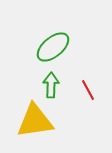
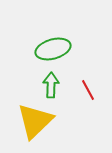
green ellipse: moved 2 px down; rotated 24 degrees clockwise
yellow triangle: rotated 36 degrees counterclockwise
